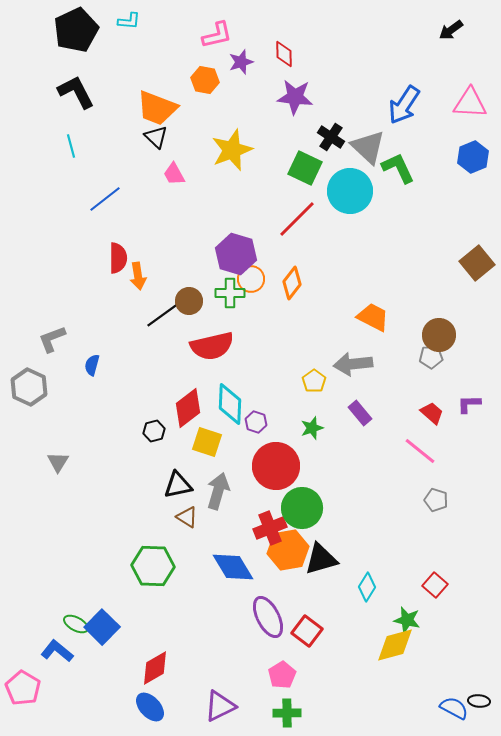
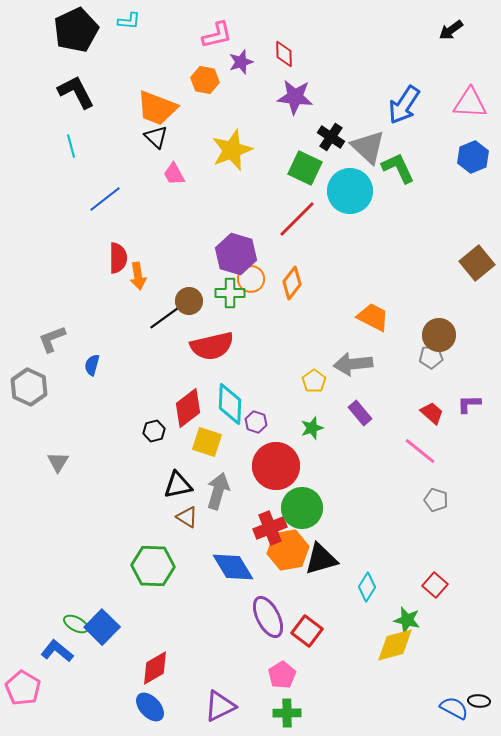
black line at (164, 314): moved 3 px right, 2 px down
